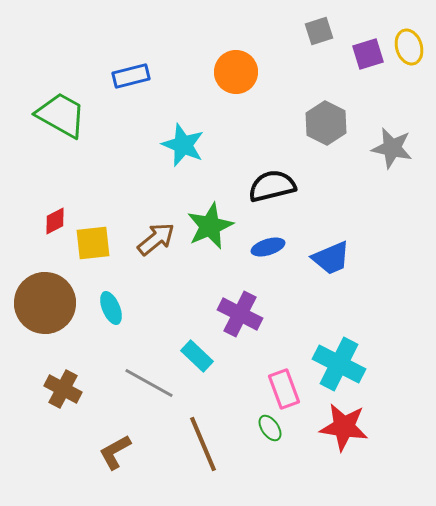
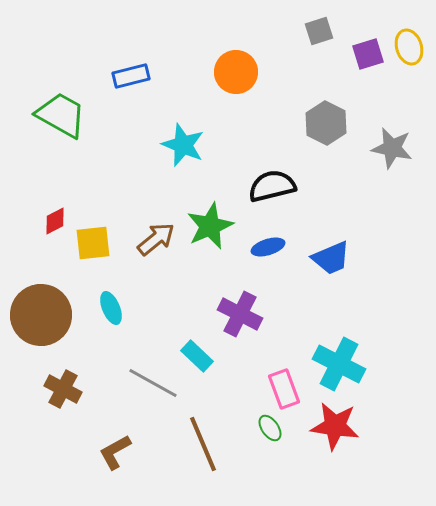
brown circle: moved 4 px left, 12 px down
gray line: moved 4 px right
red star: moved 9 px left, 1 px up
